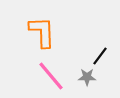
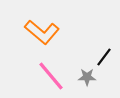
orange L-shape: rotated 132 degrees clockwise
black line: moved 4 px right, 1 px down
